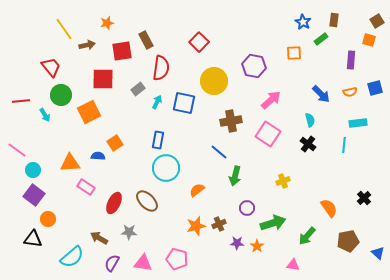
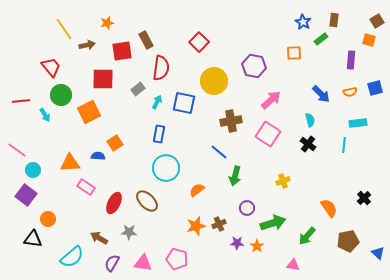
blue rectangle at (158, 140): moved 1 px right, 6 px up
purple square at (34, 195): moved 8 px left
